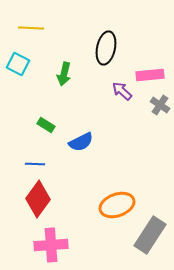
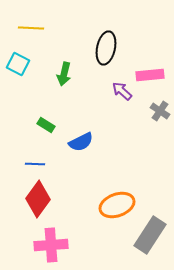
gray cross: moved 6 px down
